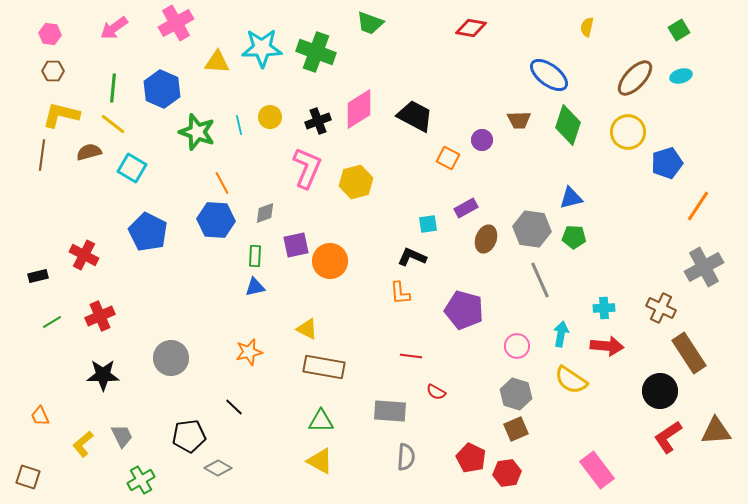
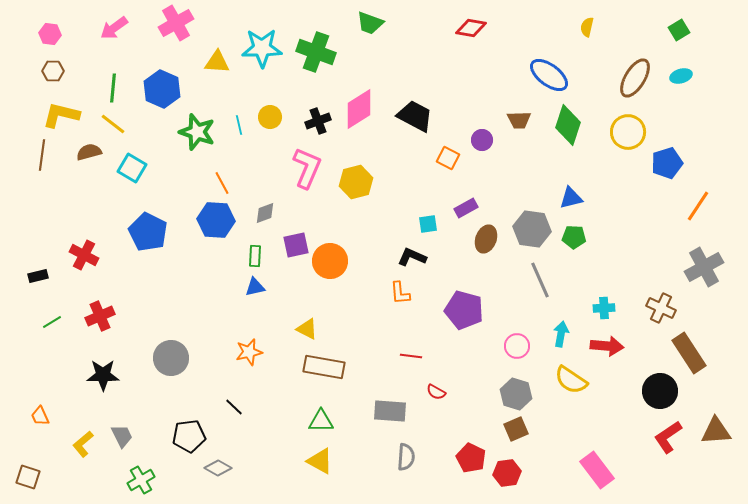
brown ellipse at (635, 78): rotated 12 degrees counterclockwise
